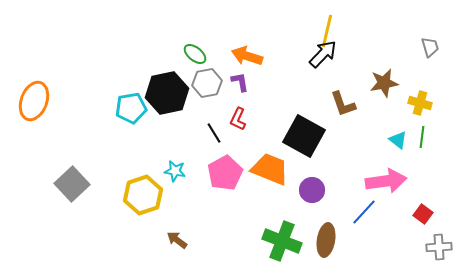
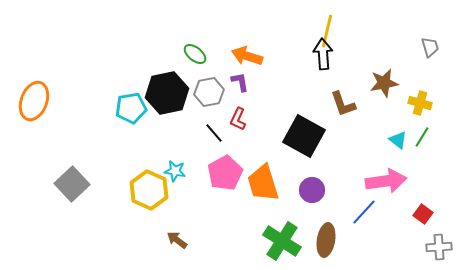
black arrow: rotated 48 degrees counterclockwise
gray hexagon: moved 2 px right, 9 px down
black line: rotated 10 degrees counterclockwise
green line: rotated 25 degrees clockwise
orange trapezoid: moved 7 px left, 14 px down; rotated 129 degrees counterclockwise
yellow hexagon: moved 6 px right, 5 px up; rotated 18 degrees counterclockwise
green cross: rotated 12 degrees clockwise
